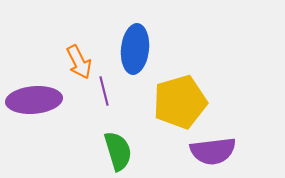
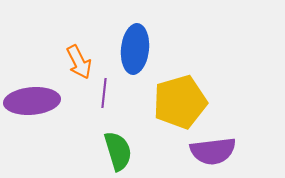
purple line: moved 2 px down; rotated 20 degrees clockwise
purple ellipse: moved 2 px left, 1 px down
